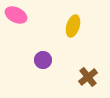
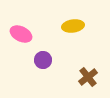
pink ellipse: moved 5 px right, 19 px down
yellow ellipse: rotated 65 degrees clockwise
